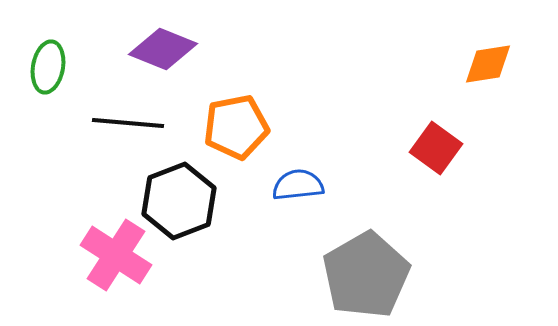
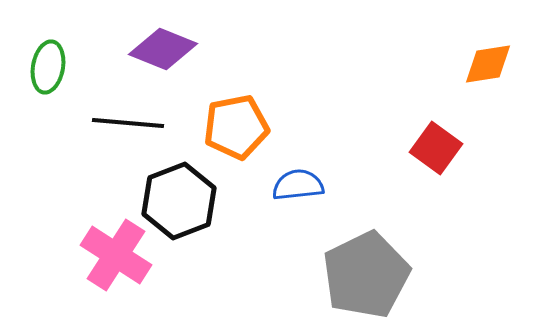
gray pentagon: rotated 4 degrees clockwise
